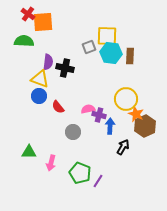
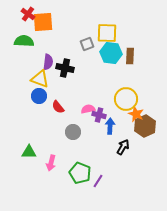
yellow square: moved 3 px up
gray square: moved 2 px left, 3 px up
